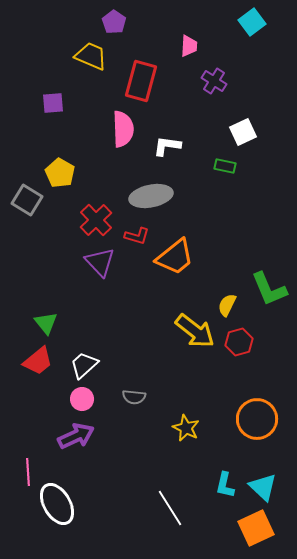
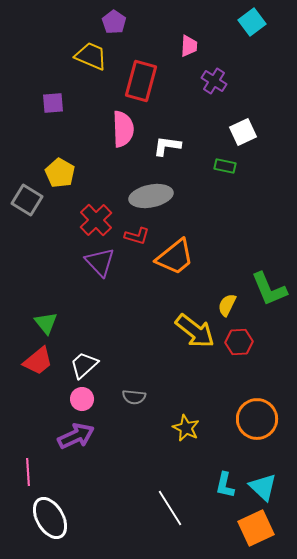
red hexagon: rotated 12 degrees clockwise
white ellipse: moved 7 px left, 14 px down
